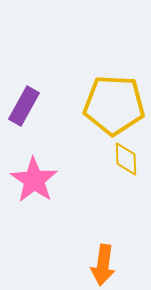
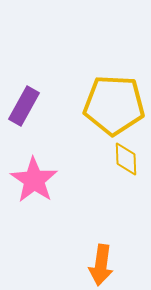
orange arrow: moved 2 px left
